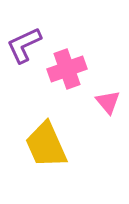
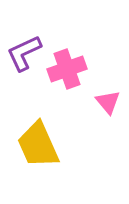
purple L-shape: moved 8 px down
yellow trapezoid: moved 8 px left
